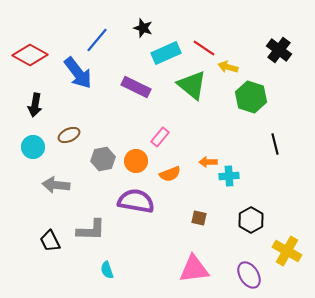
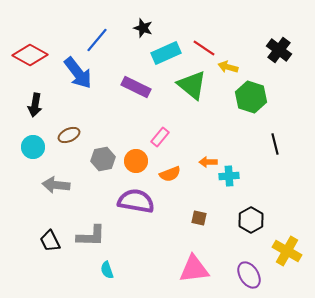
gray L-shape: moved 6 px down
